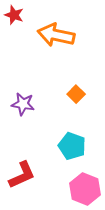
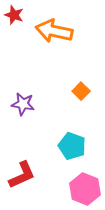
orange arrow: moved 2 px left, 4 px up
orange square: moved 5 px right, 3 px up
